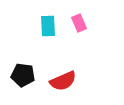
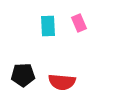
black pentagon: rotated 10 degrees counterclockwise
red semicircle: moved 1 px left, 1 px down; rotated 28 degrees clockwise
